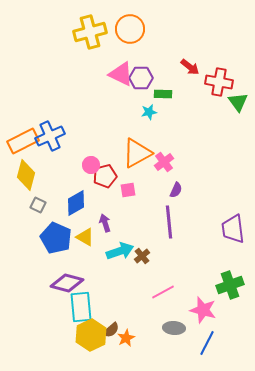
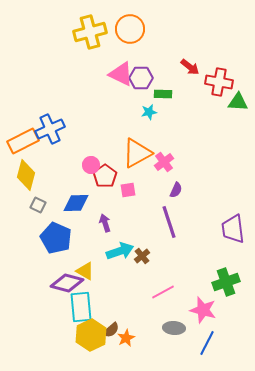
green triangle: rotated 50 degrees counterclockwise
blue cross: moved 7 px up
red pentagon: rotated 20 degrees counterclockwise
blue diamond: rotated 28 degrees clockwise
purple line: rotated 12 degrees counterclockwise
yellow triangle: moved 34 px down
green cross: moved 4 px left, 3 px up
